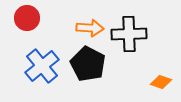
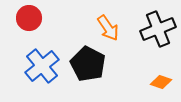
red circle: moved 2 px right
orange arrow: moved 18 px right; rotated 52 degrees clockwise
black cross: moved 29 px right, 5 px up; rotated 20 degrees counterclockwise
